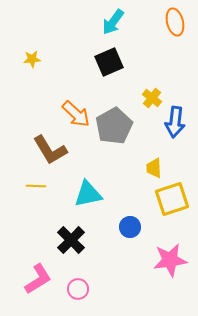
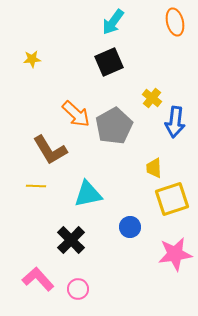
pink star: moved 5 px right, 6 px up
pink L-shape: rotated 100 degrees counterclockwise
